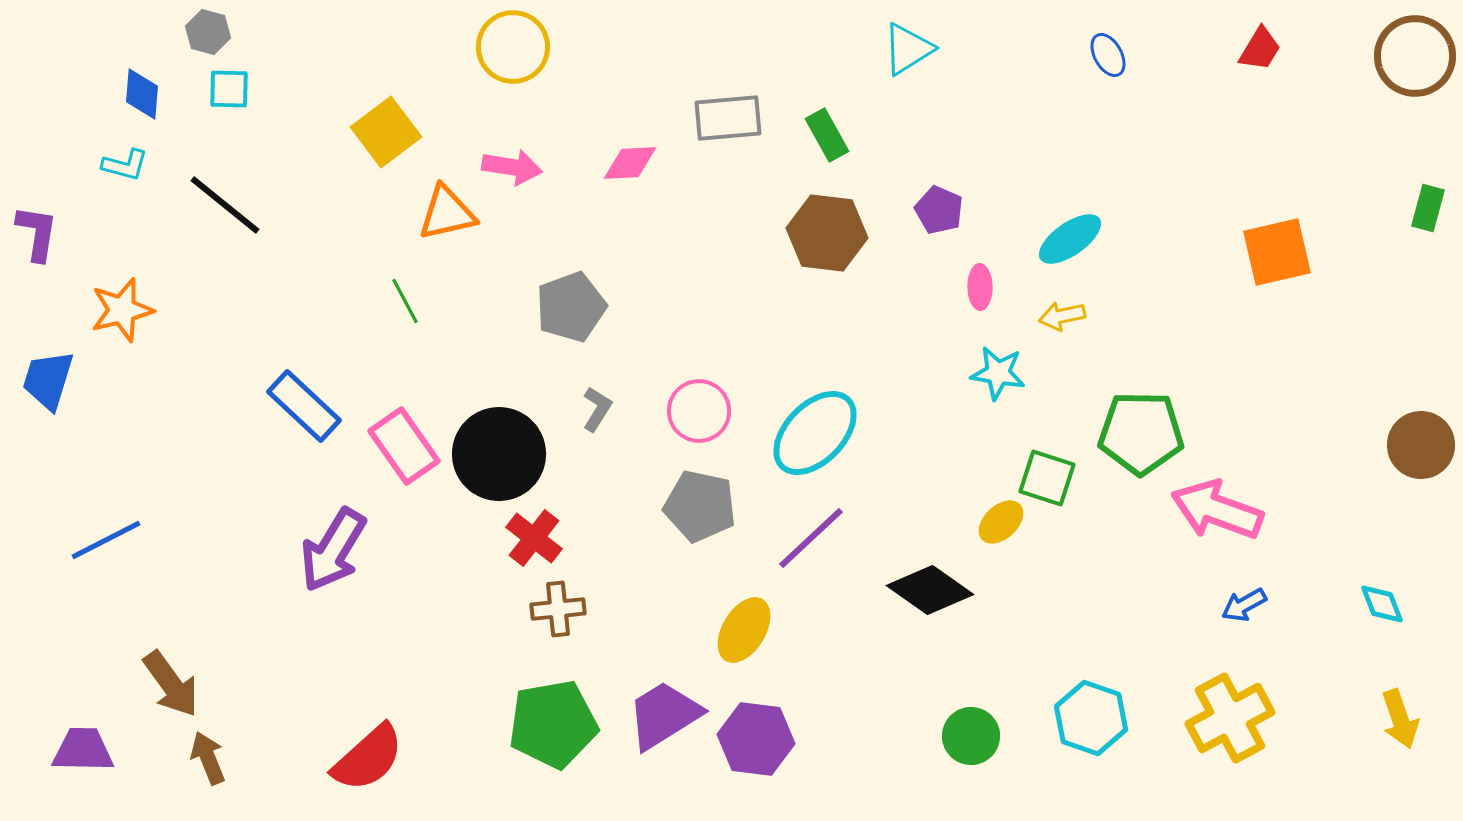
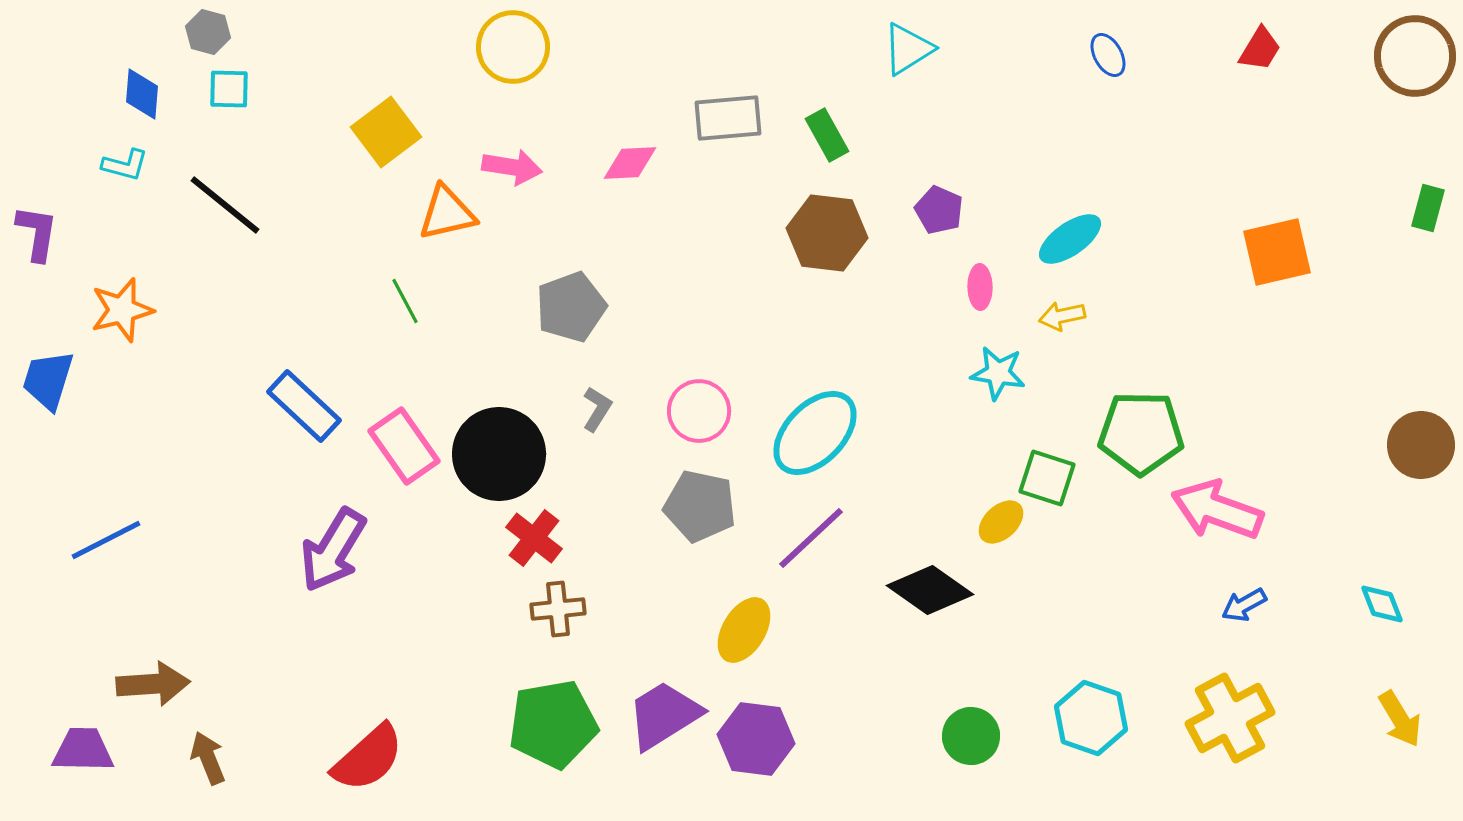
brown arrow at (171, 684): moved 18 px left; rotated 58 degrees counterclockwise
yellow arrow at (1400, 719): rotated 12 degrees counterclockwise
